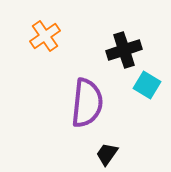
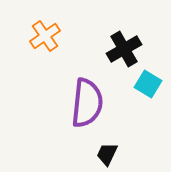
black cross: moved 1 px up; rotated 12 degrees counterclockwise
cyan square: moved 1 px right, 1 px up
black trapezoid: rotated 10 degrees counterclockwise
